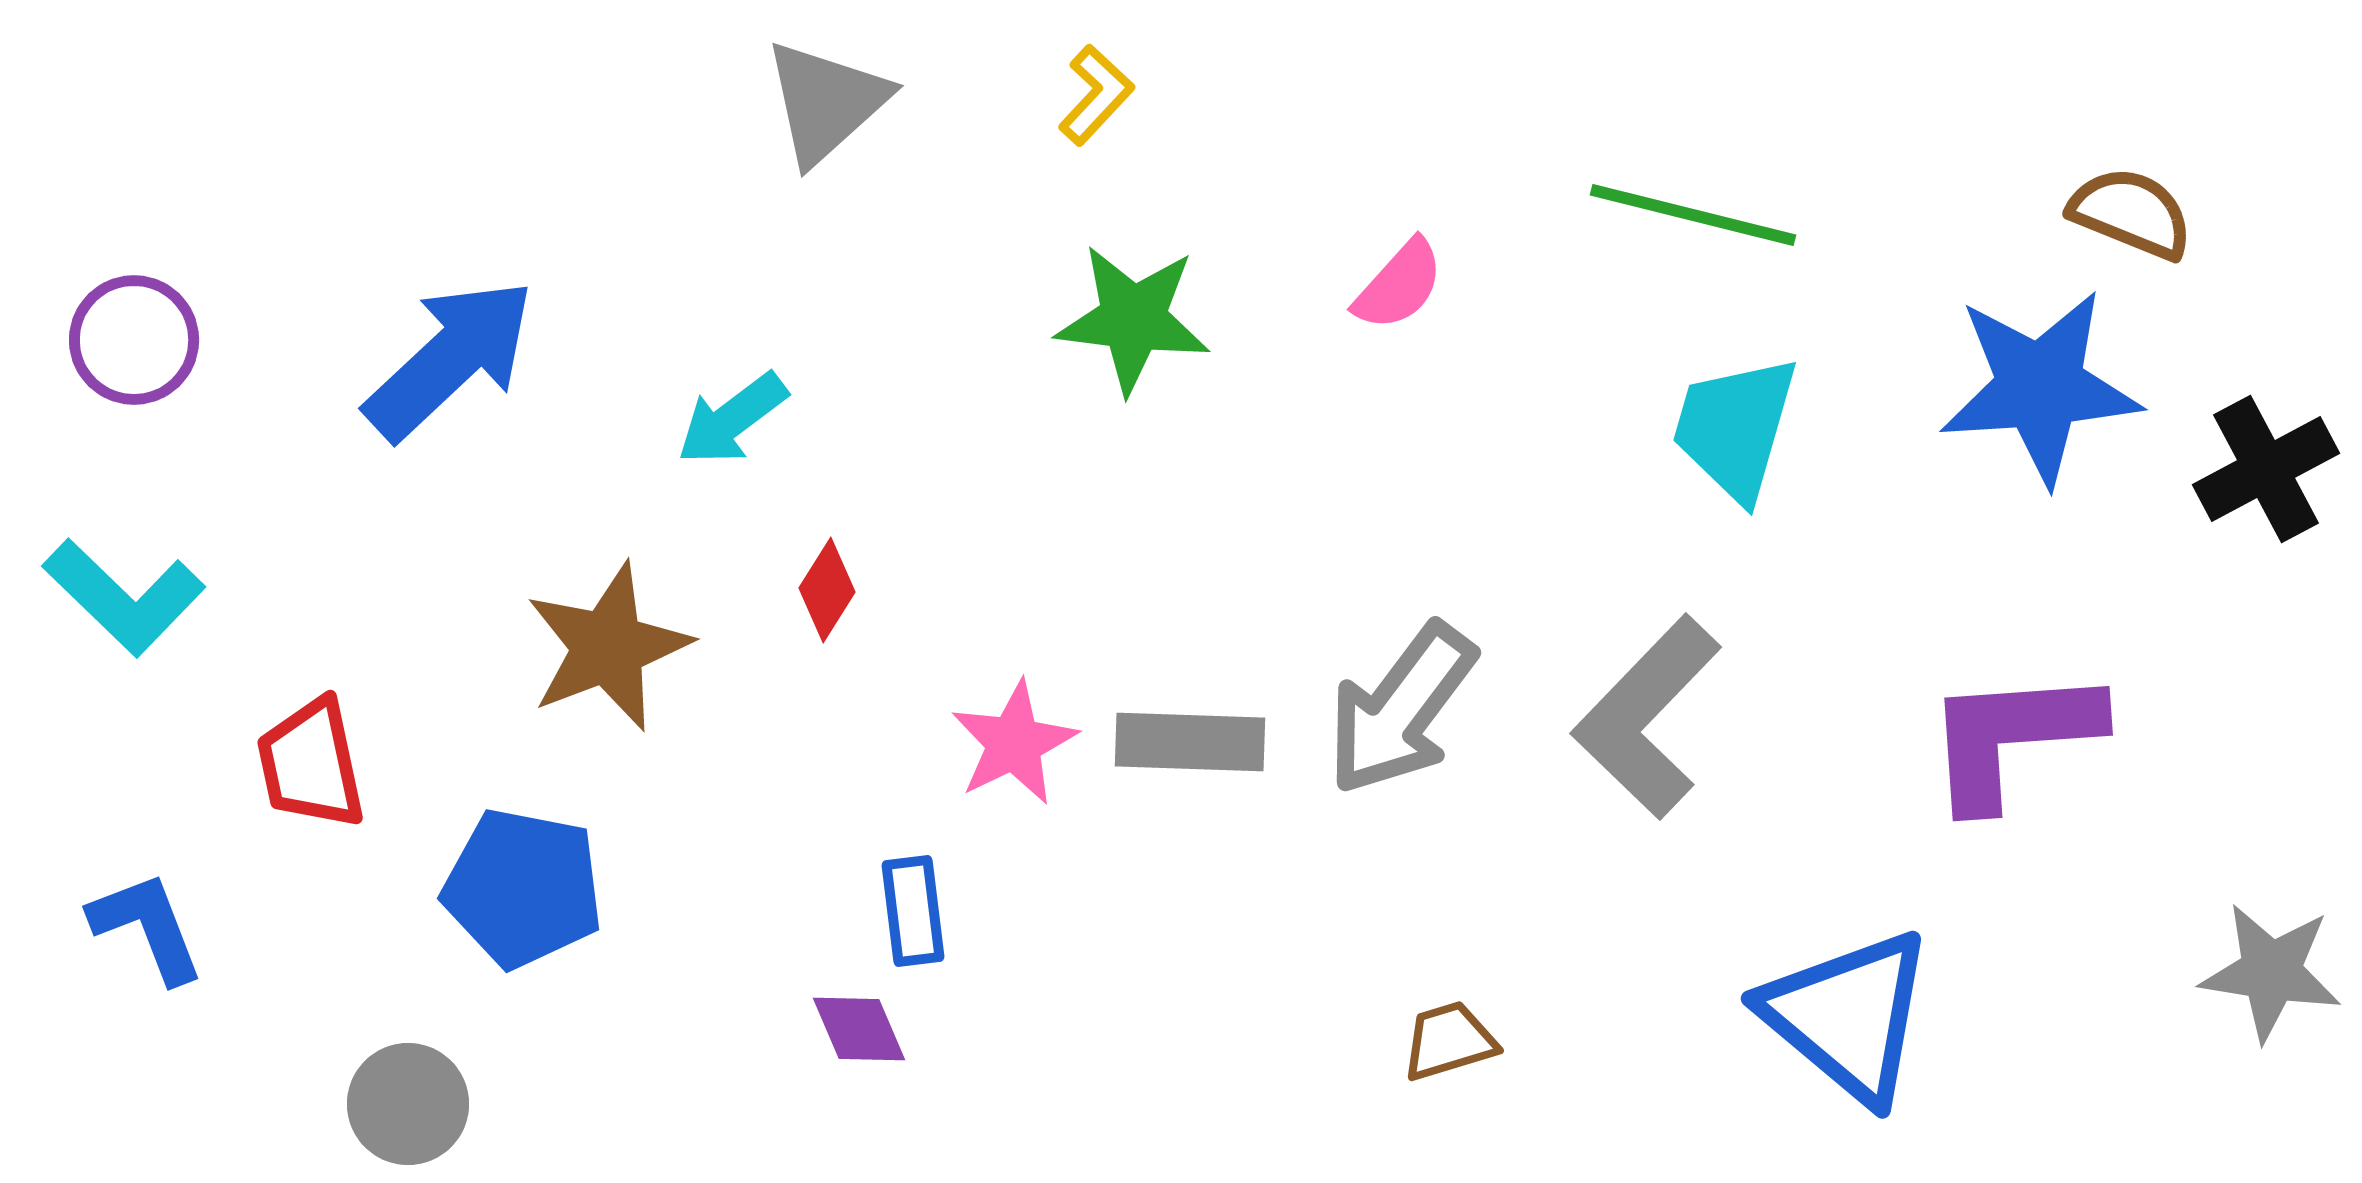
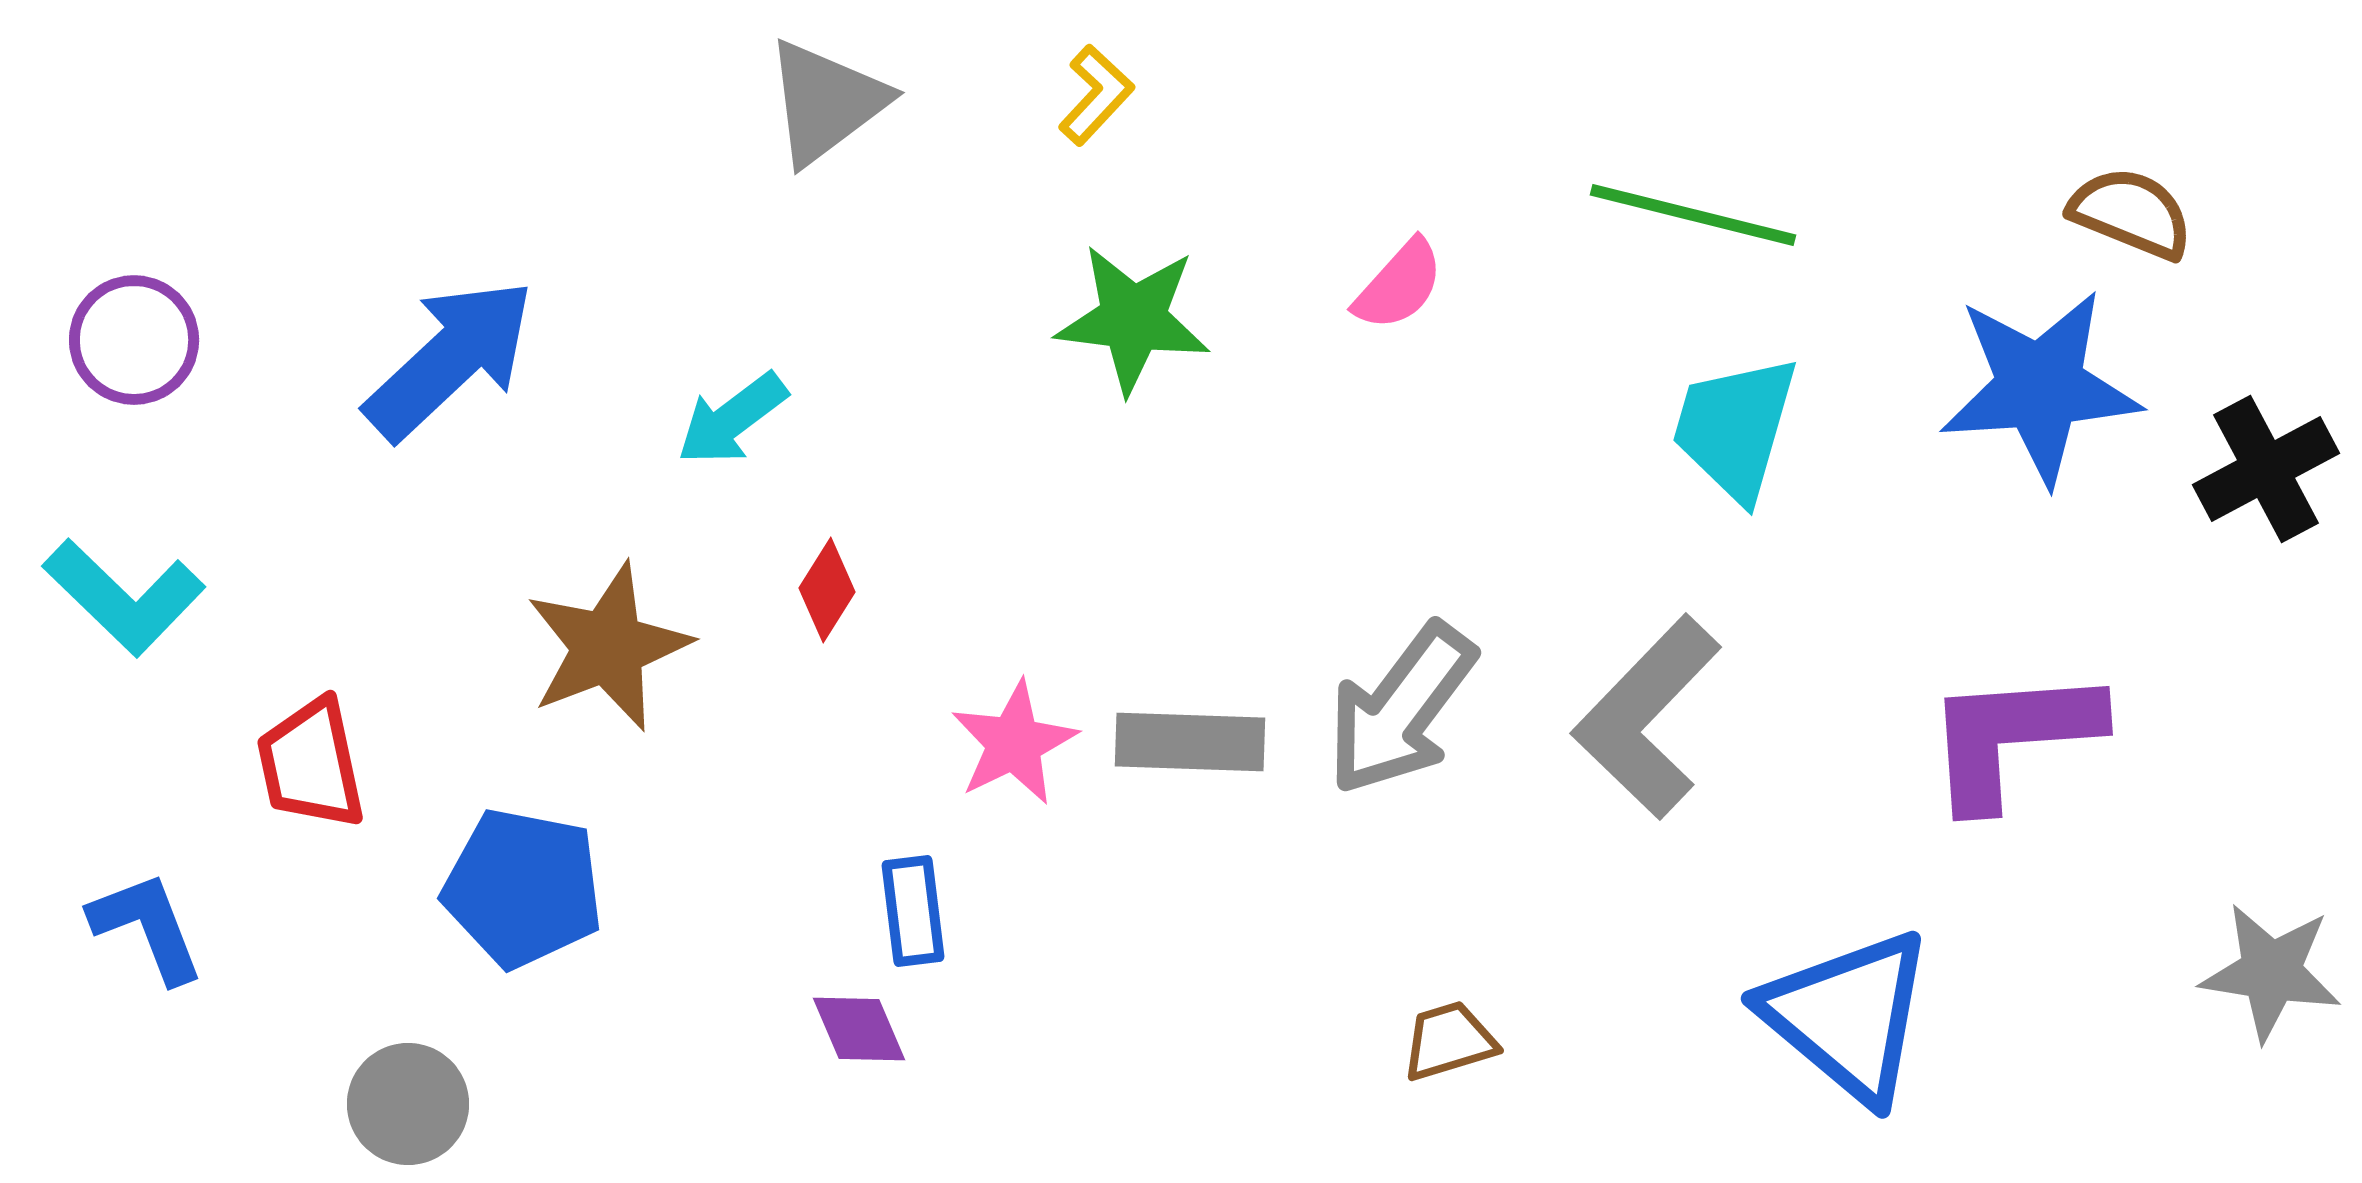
gray triangle: rotated 5 degrees clockwise
